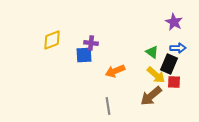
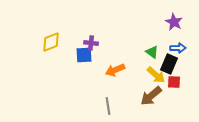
yellow diamond: moved 1 px left, 2 px down
orange arrow: moved 1 px up
